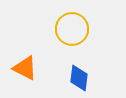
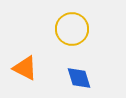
blue diamond: rotated 24 degrees counterclockwise
